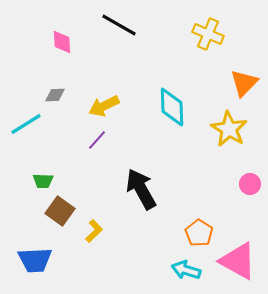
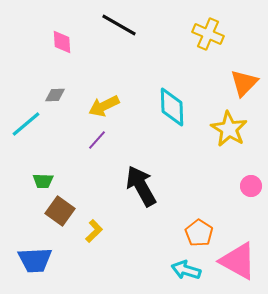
cyan line: rotated 8 degrees counterclockwise
pink circle: moved 1 px right, 2 px down
black arrow: moved 3 px up
